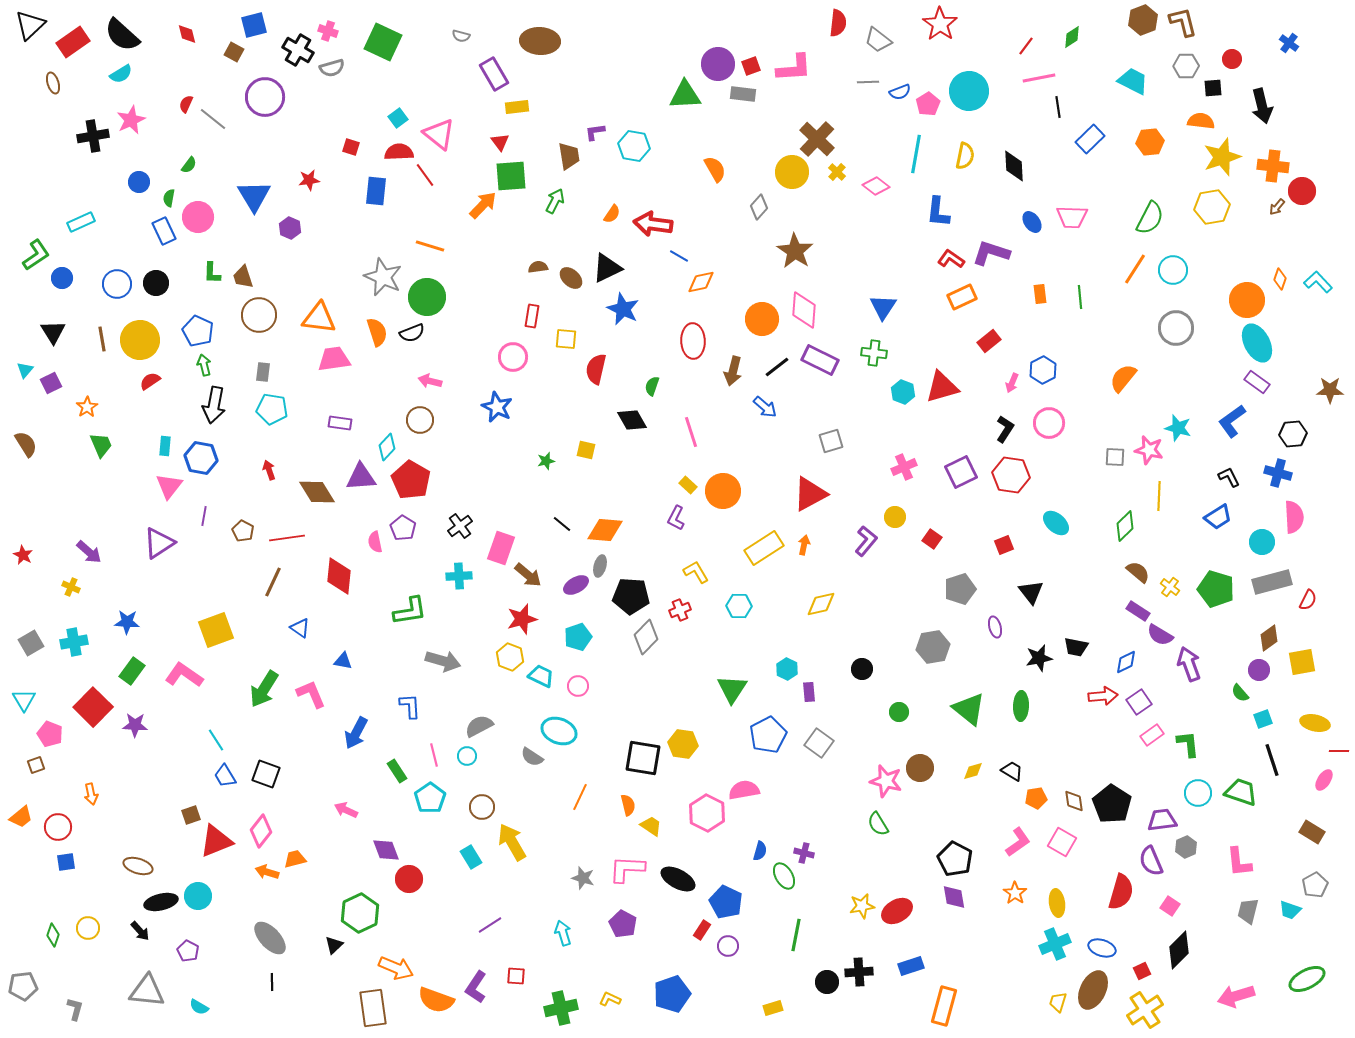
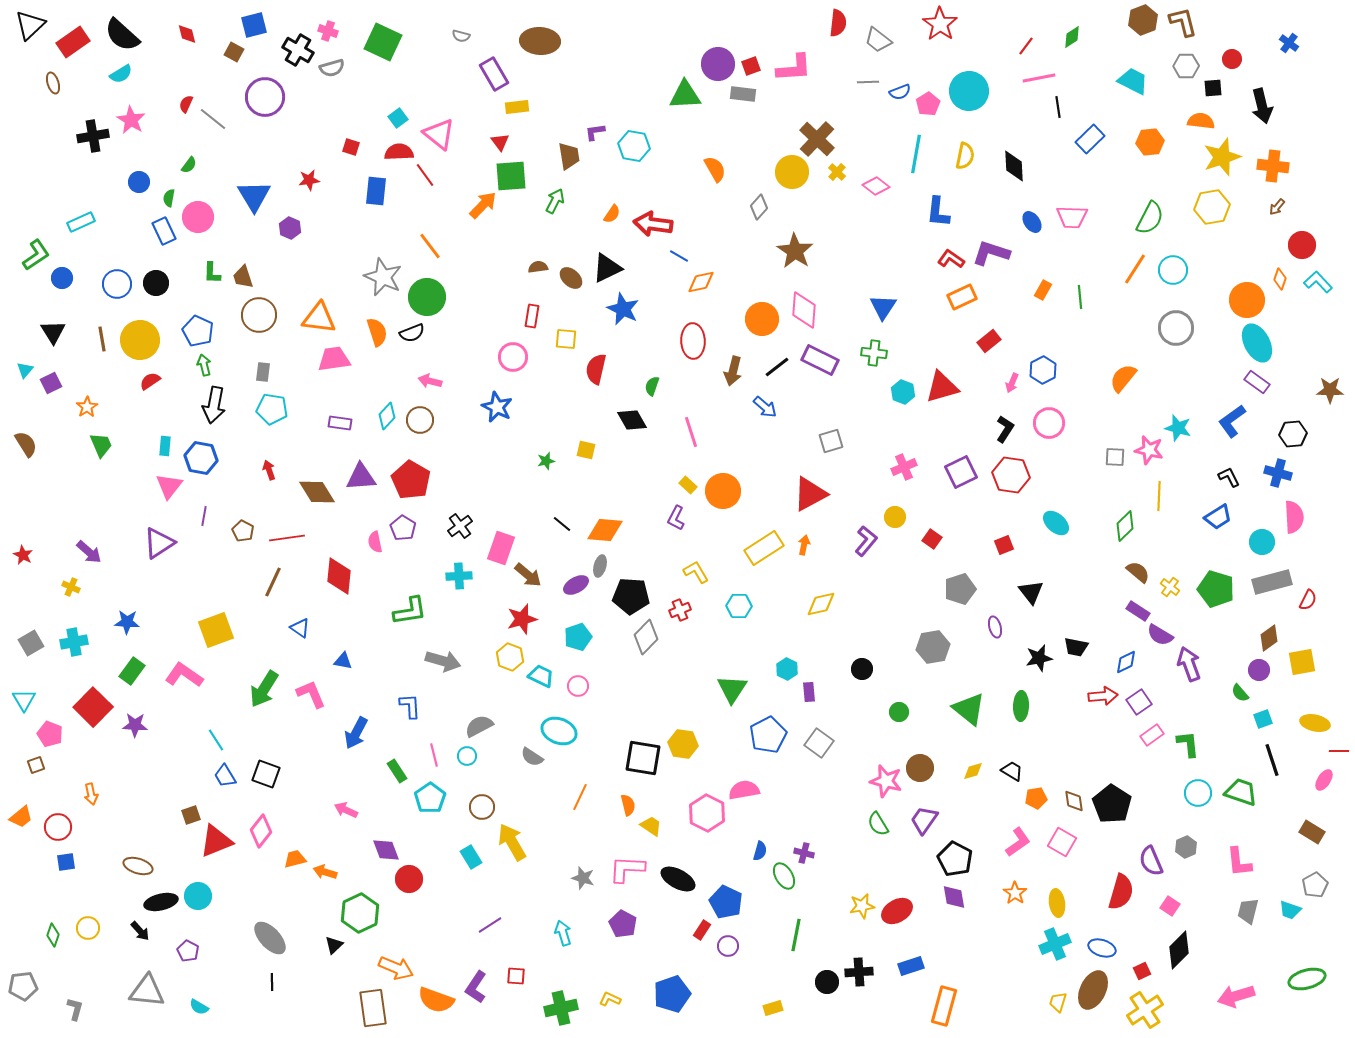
pink star at (131, 120): rotated 16 degrees counterclockwise
red circle at (1302, 191): moved 54 px down
orange line at (430, 246): rotated 36 degrees clockwise
orange rectangle at (1040, 294): moved 3 px right, 4 px up; rotated 36 degrees clockwise
cyan diamond at (387, 447): moved 31 px up
purple trapezoid at (1162, 820): moved 238 px left; rotated 48 degrees counterclockwise
orange arrow at (267, 872): moved 58 px right
green ellipse at (1307, 979): rotated 12 degrees clockwise
